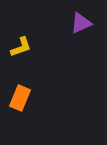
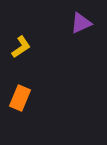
yellow L-shape: rotated 15 degrees counterclockwise
